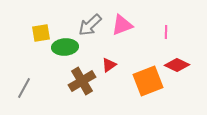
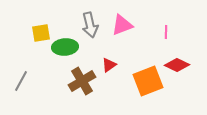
gray arrow: rotated 60 degrees counterclockwise
gray line: moved 3 px left, 7 px up
